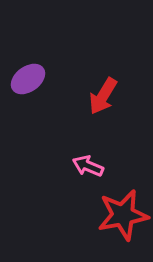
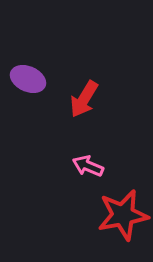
purple ellipse: rotated 60 degrees clockwise
red arrow: moved 19 px left, 3 px down
